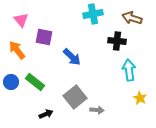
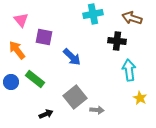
green rectangle: moved 3 px up
